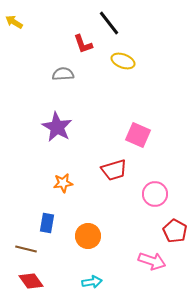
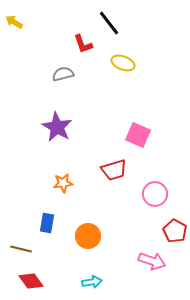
yellow ellipse: moved 2 px down
gray semicircle: rotated 10 degrees counterclockwise
brown line: moved 5 px left
